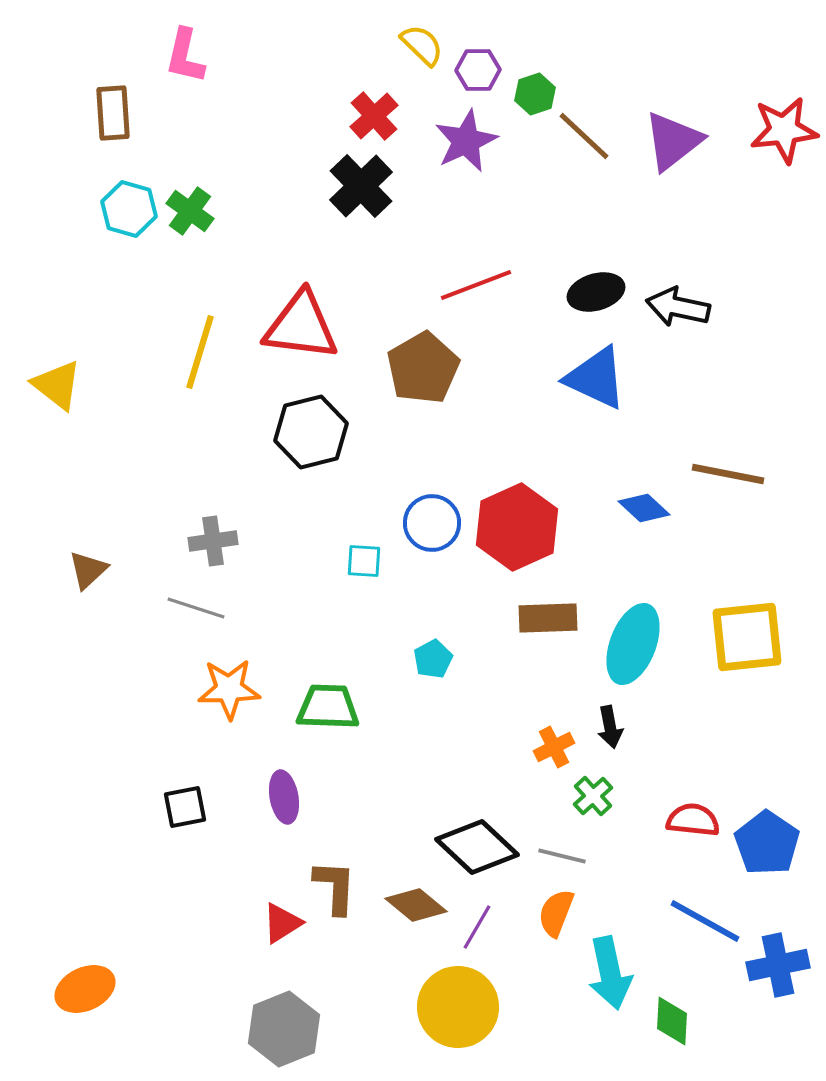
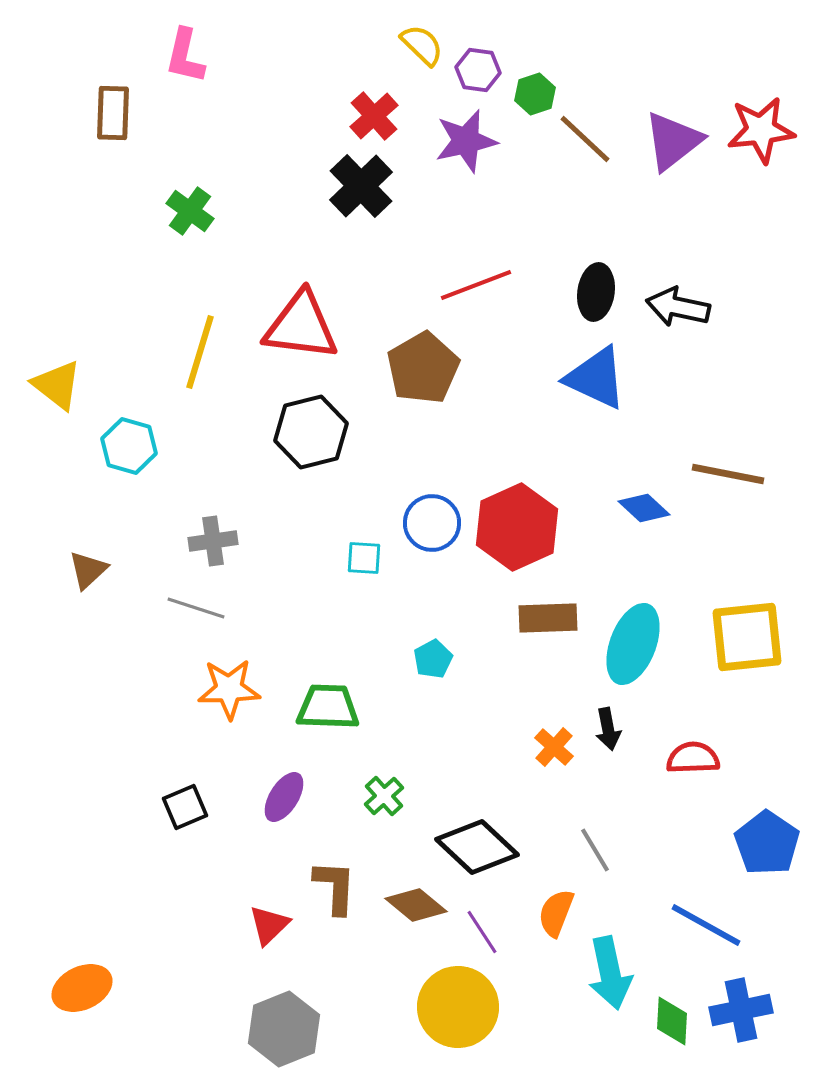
purple hexagon at (478, 70): rotated 9 degrees clockwise
brown rectangle at (113, 113): rotated 6 degrees clockwise
red star at (784, 130): moved 23 px left
brown line at (584, 136): moved 1 px right, 3 px down
purple star at (466, 141): rotated 12 degrees clockwise
cyan hexagon at (129, 209): moved 237 px down
black ellipse at (596, 292): rotated 66 degrees counterclockwise
cyan square at (364, 561): moved 3 px up
black arrow at (610, 727): moved 2 px left, 2 px down
orange cross at (554, 747): rotated 21 degrees counterclockwise
green cross at (593, 796): moved 209 px left
purple ellipse at (284, 797): rotated 42 degrees clockwise
black square at (185, 807): rotated 12 degrees counterclockwise
red semicircle at (693, 820): moved 62 px up; rotated 8 degrees counterclockwise
gray line at (562, 856): moved 33 px right, 6 px up; rotated 45 degrees clockwise
blue line at (705, 921): moved 1 px right, 4 px down
red triangle at (282, 923): moved 13 px left, 2 px down; rotated 12 degrees counterclockwise
purple line at (477, 927): moved 5 px right, 5 px down; rotated 63 degrees counterclockwise
blue cross at (778, 965): moved 37 px left, 45 px down
orange ellipse at (85, 989): moved 3 px left, 1 px up
